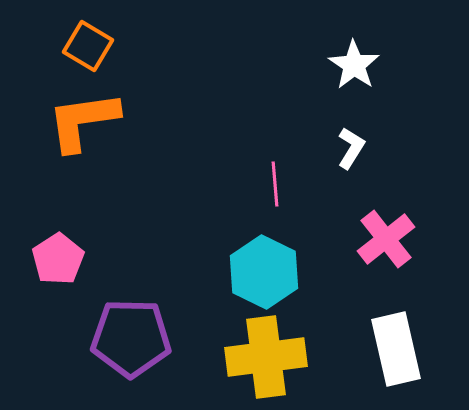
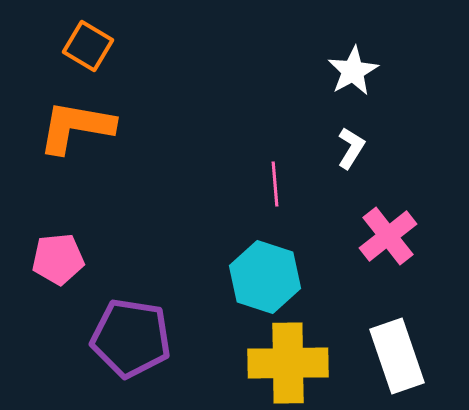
white star: moved 1 px left, 6 px down; rotated 9 degrees clockwise
orange L-shape: moved 7 px left, 6 px down; rotated 18 degrees clockwise
pink cross: moved 2 px right, 3 px up
pink pentagon: rotated 27 degrees clockwise
cyan hexagon: moved 1 px right, 5 px down; rotated 8 degrees counterclockwise
purple pentagon: rotated 8 degrees clockwise
white rectangle: moved 1 px right, 7 px down; rotated 6 degrees counterclockwise
yellow cross: moved 22 px right, 6 px down; rotated 6 degrees clockwise
